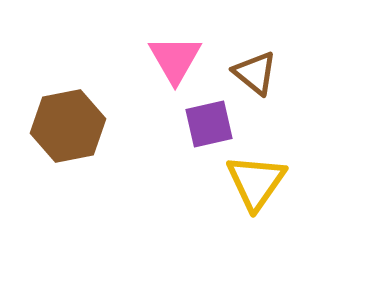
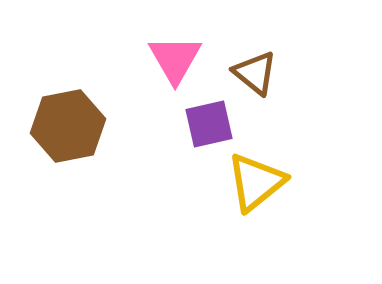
yellow triangle: rotated 16 degrees clockwise
